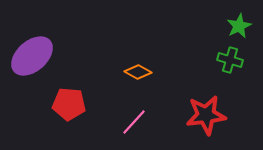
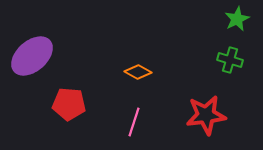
green star: moved 2 px left, 7 px up
pink line: rotated 24 degrees counterclockwise
